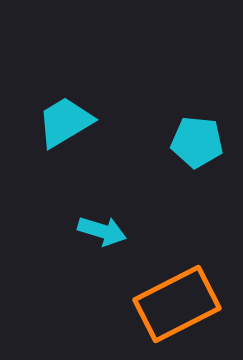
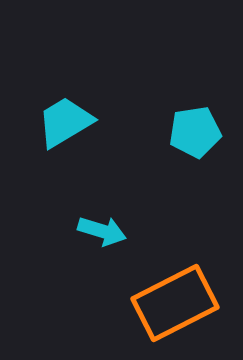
cyan pentagon: moved 2 px left, 10 px up; rotated 15 degrees counterclockwise
orange rectangle: moved 2 px left, 1 px up
